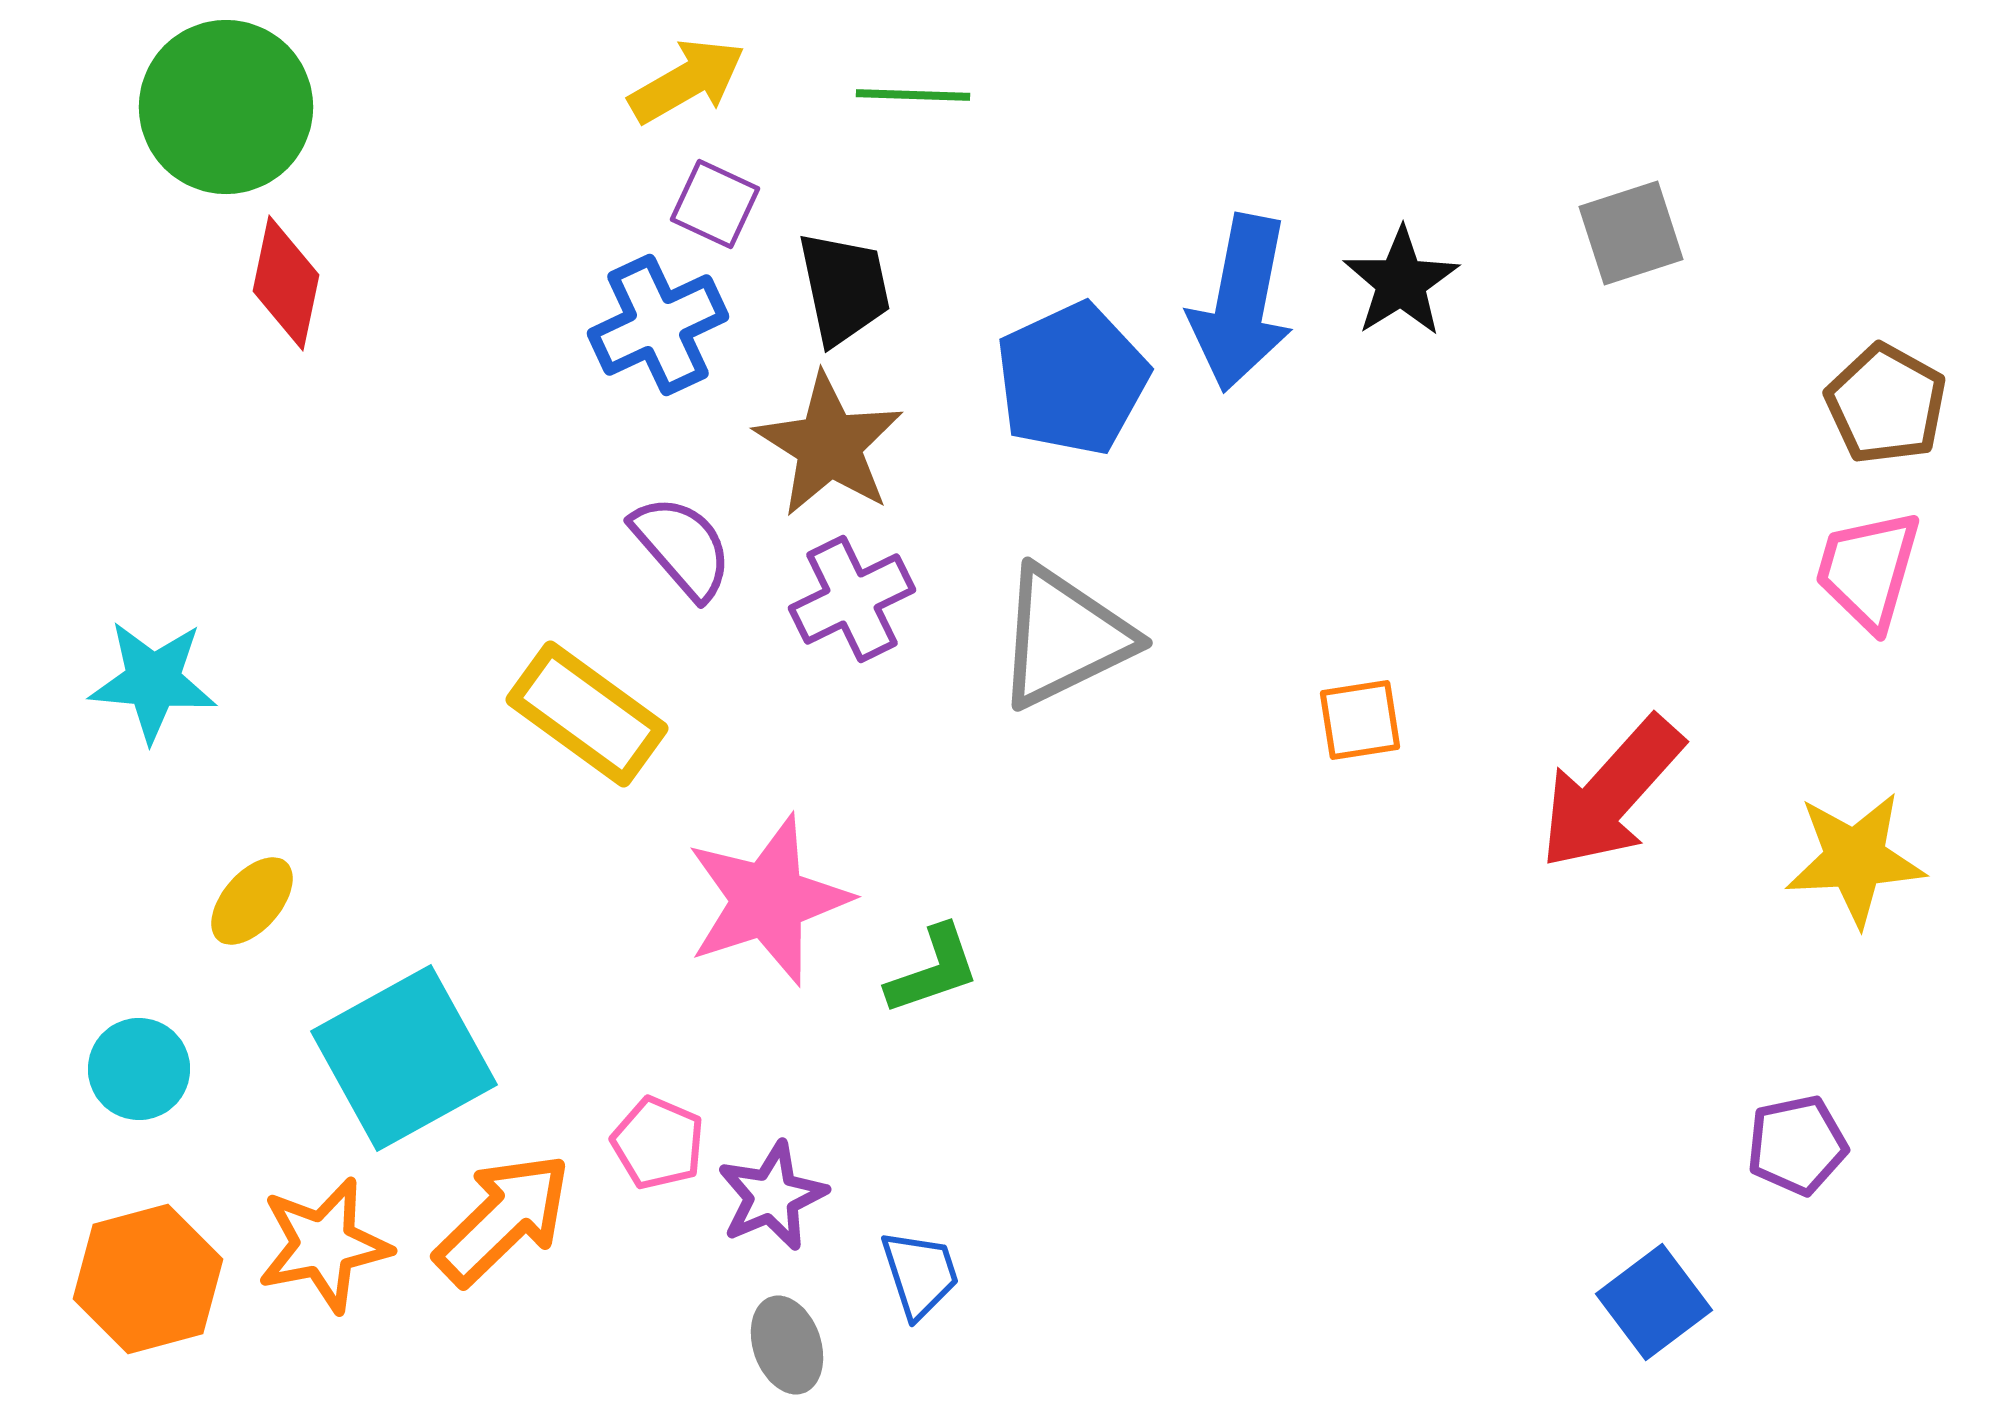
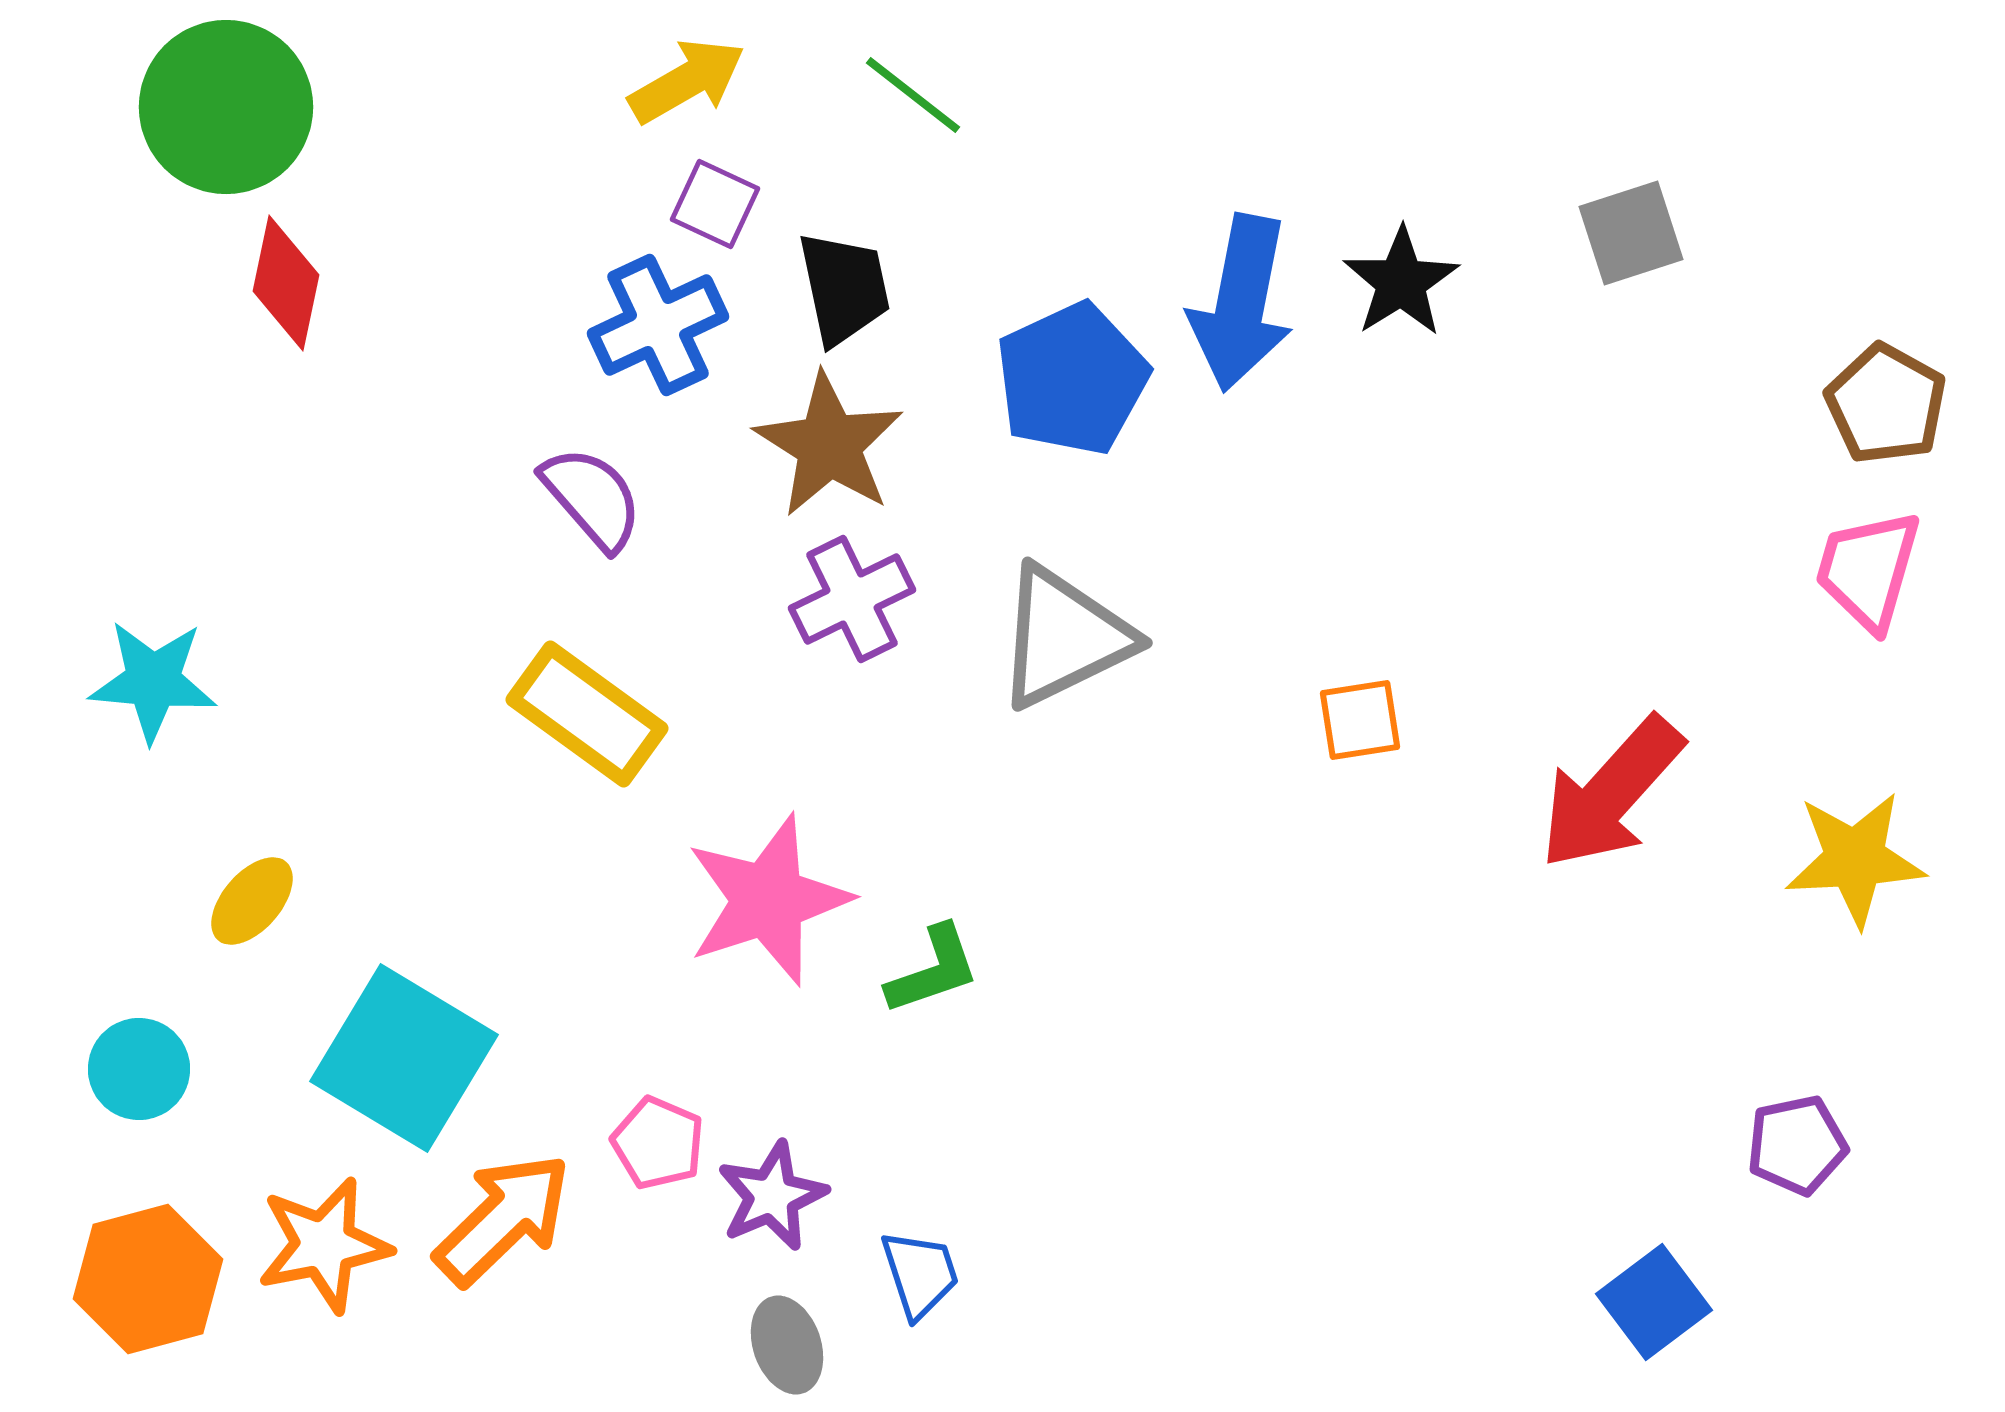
green line: rotated 36 degrees clockwise
purple semicircle: moved 90 px left, 49 px up
cyan square: rotated 30 degrees counterclockwise
